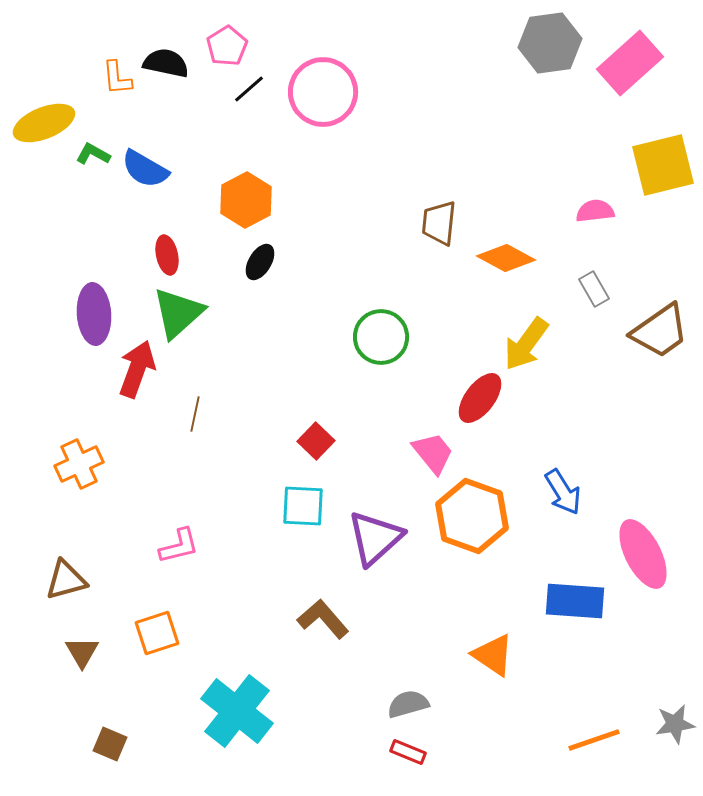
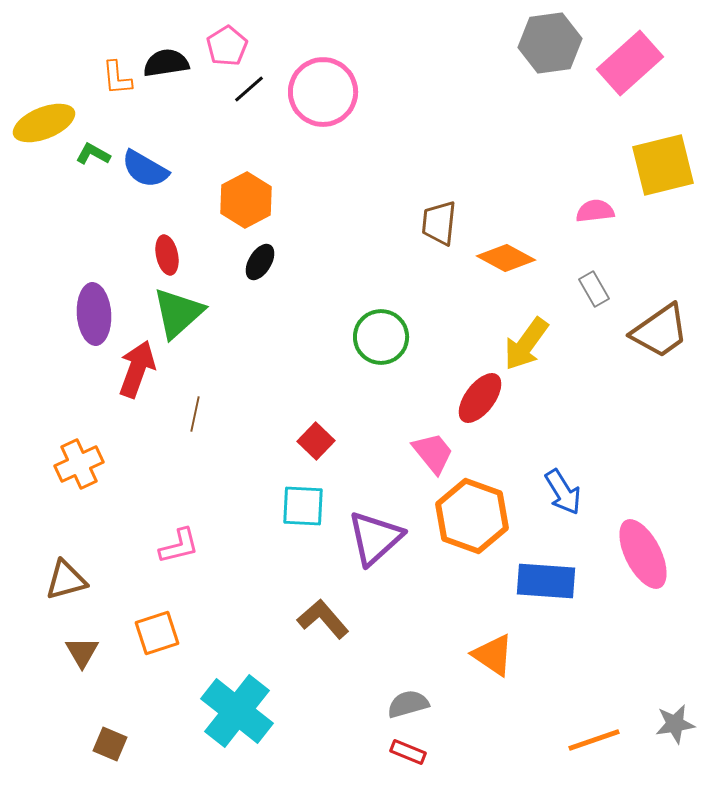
black semicircle at (166, 63): rotated 21 degrees counterclockwise
blue rectangle at (575, 601): moved 29 px left, 20 px up
